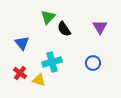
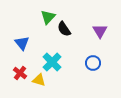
purple triangle: moved 4 px down
cyan cross: rotated 30 degrees counterclockwise
